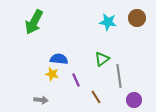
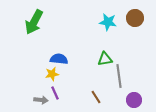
brown circle: moved 2 px left
green triangle: moved 3 px right; rotated 28 degrees clockwise
yellow star: rotated 24 degrees counterclockwise
purple line: moved 21 px left, 13 px down
